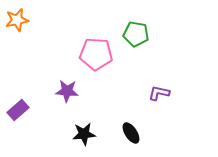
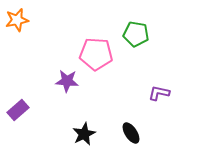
purple star: moved 10 px up
black star: rotated 20 degrees counterclockwise
